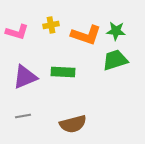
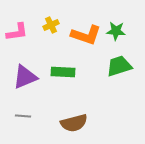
yellow cross: rotated 14 degrees counterclockwise
pink L-shape: rotated 25 degrees counterclockwise
green trapezoid: moved 4 px right, 6 px down
gray line: rotated 14 degrees clockwise
brown semicircle: moved 1 px right, 1 px up
